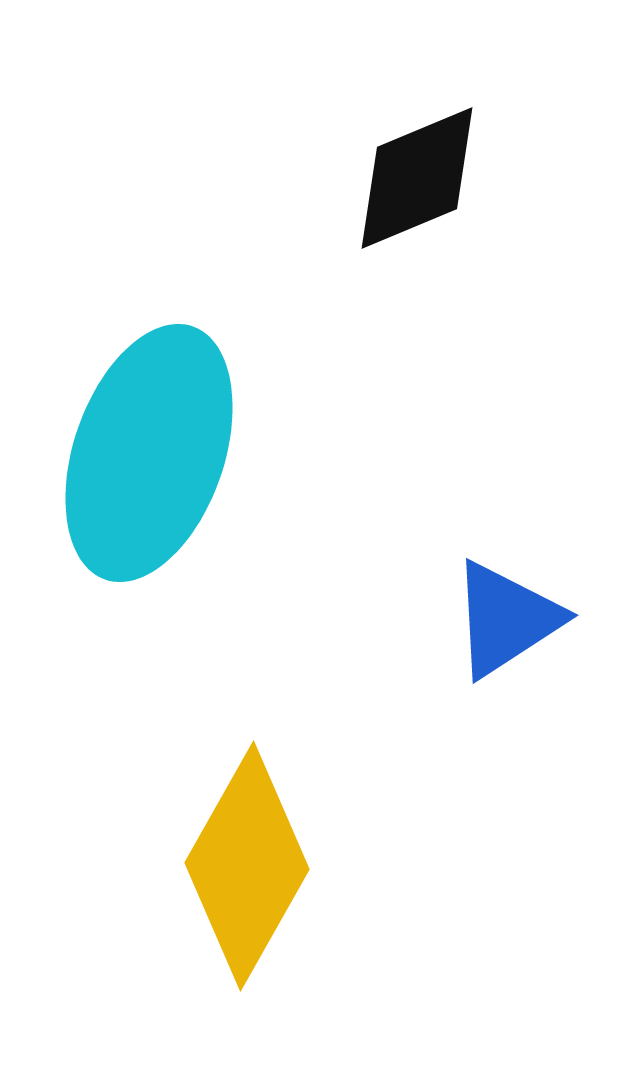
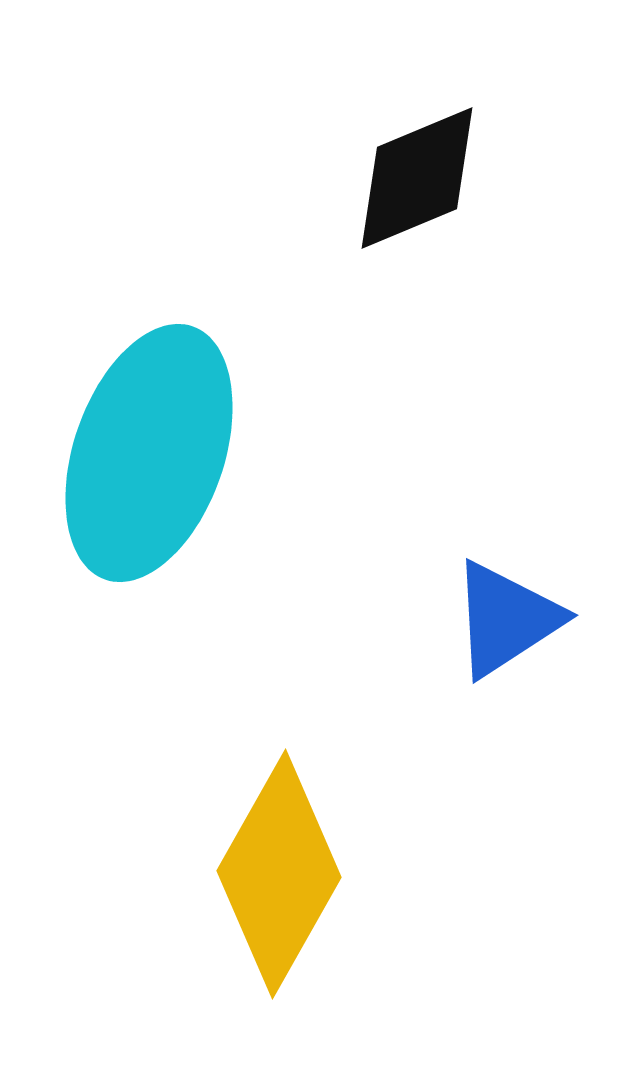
yellow diamond: moved 32 px right, 8 px down
